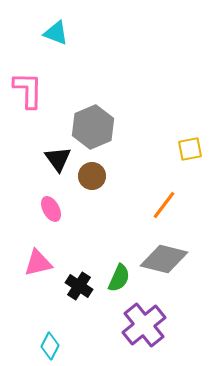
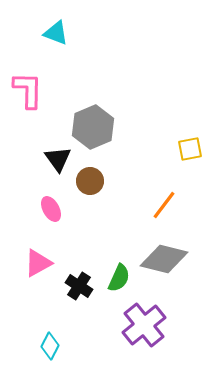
brown circle: moved 2 px left, 5 px down
pink triangle: rotated 16 degrees counterclockwise
